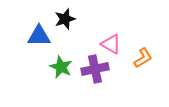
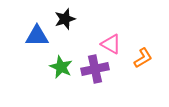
blue triangle: moved 2 px left
